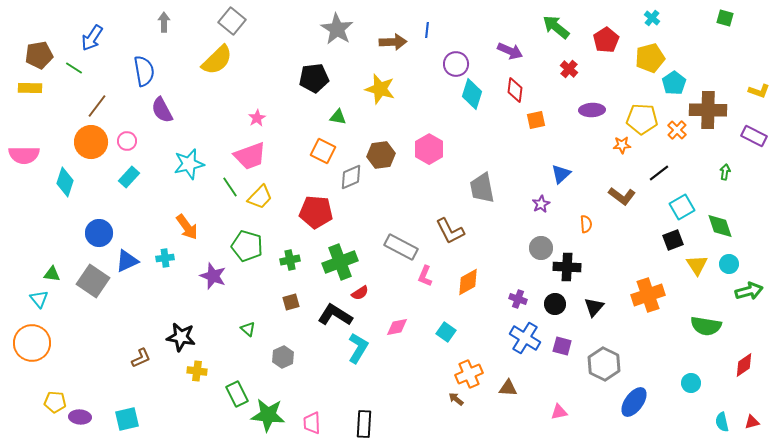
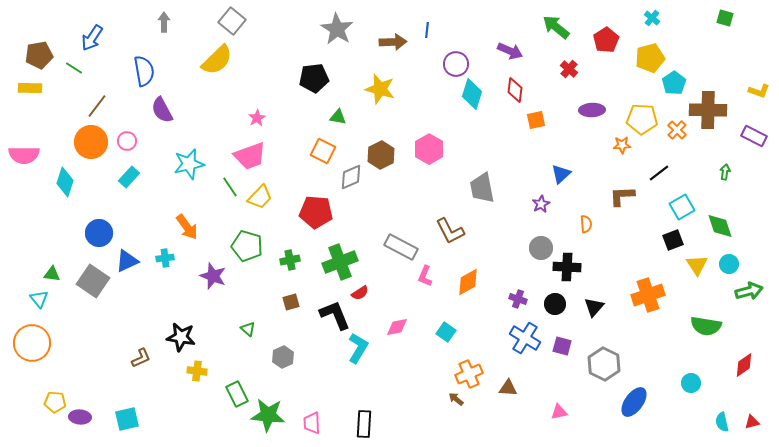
brown hexagon at (381, 155): rotated 20 degrees counterclockwise
brown L-shape at (622, 196): rotated 140 degrees clockwise
black L-shape at (335, 315): rotated 36 degrees clockwise
